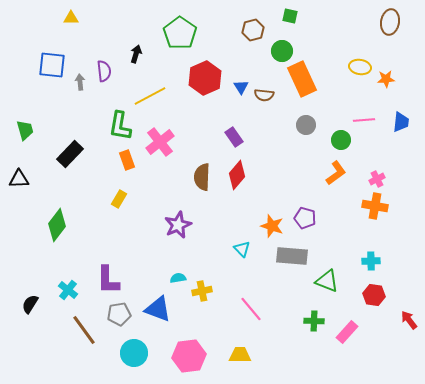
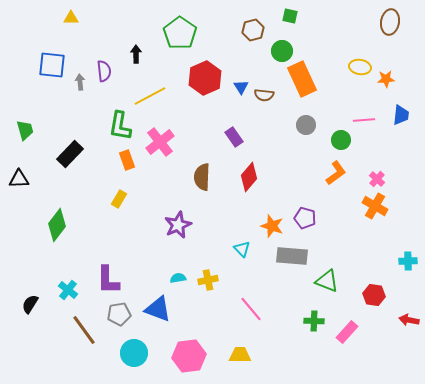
black arrow at (136, 54): rotated 18 degrees counterclockwise
blue trapezoid at (401, 122): moved 7 px up
red diamond at (237, 175): moved 12 px right, 2 px down
pink cross at (377, 179): rotated 21 degrees counterclockwise
orange cross at (375, 206): rotated 20 degrees clockwise
cyan cross at (371, 261): moved 37 px right
yellow cross at (202, 291): moved 6 px right, 11 px up
red arrow at (409, 320): rotated 42 degrees counterclockwise
